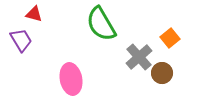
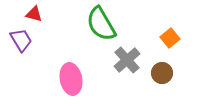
gray cross: moved 12 px left, 3 px down
